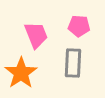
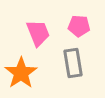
pink trapezoid: moved 2 px right, 2 px up
gray rectangle: rotated 12 degrees counterclockwise
